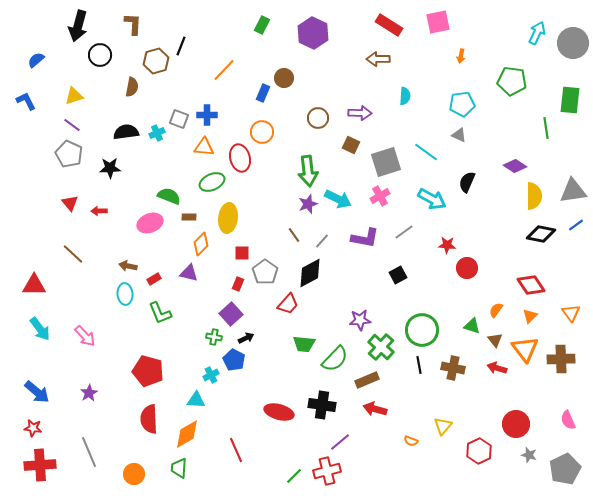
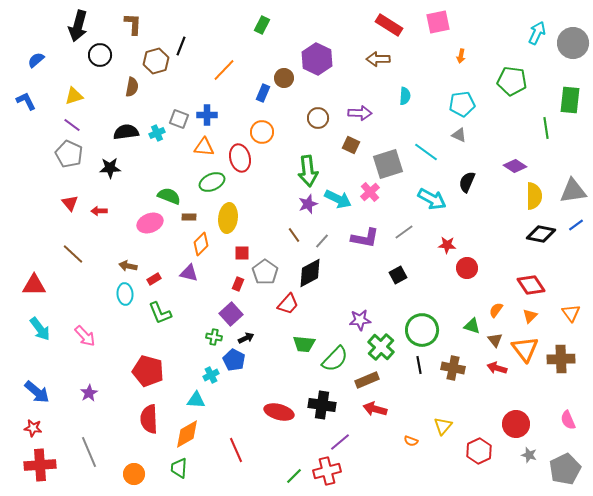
purple hexagon at (313, 33): moved 4 px right, 26 px down
gray square at (386, 162): moved 2 px right, 2 px down
pink cross at (380, 196): moved 10 px left, 4 px up; rotated 12 degrees counterclockwise
